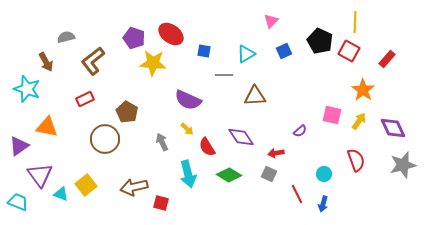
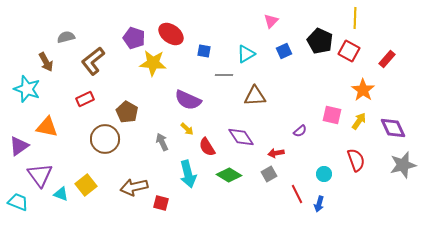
yellow line at (355, 22): moved 4 px up
gray square at (269, 174): rotated 35 degrees clockwise
blue arrow at (323, 204): moved 4 px left
